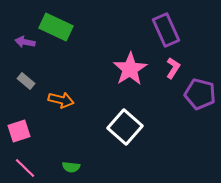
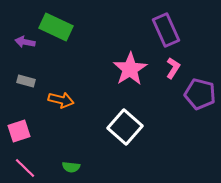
gray rectangle: rotated 24 degrees counterclockwise
